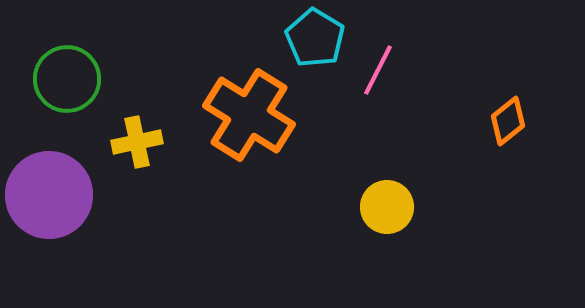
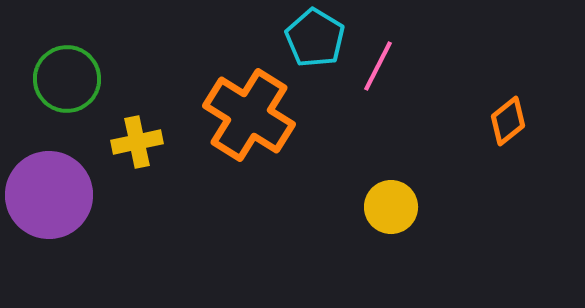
pink line: moved 4 px up
yellow circle: moved 4 px right
